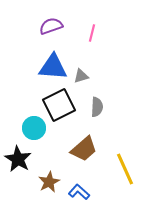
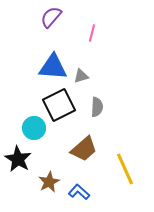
purple semicircle: moved 9 px up; rotated 30 degrees counterclockwise
